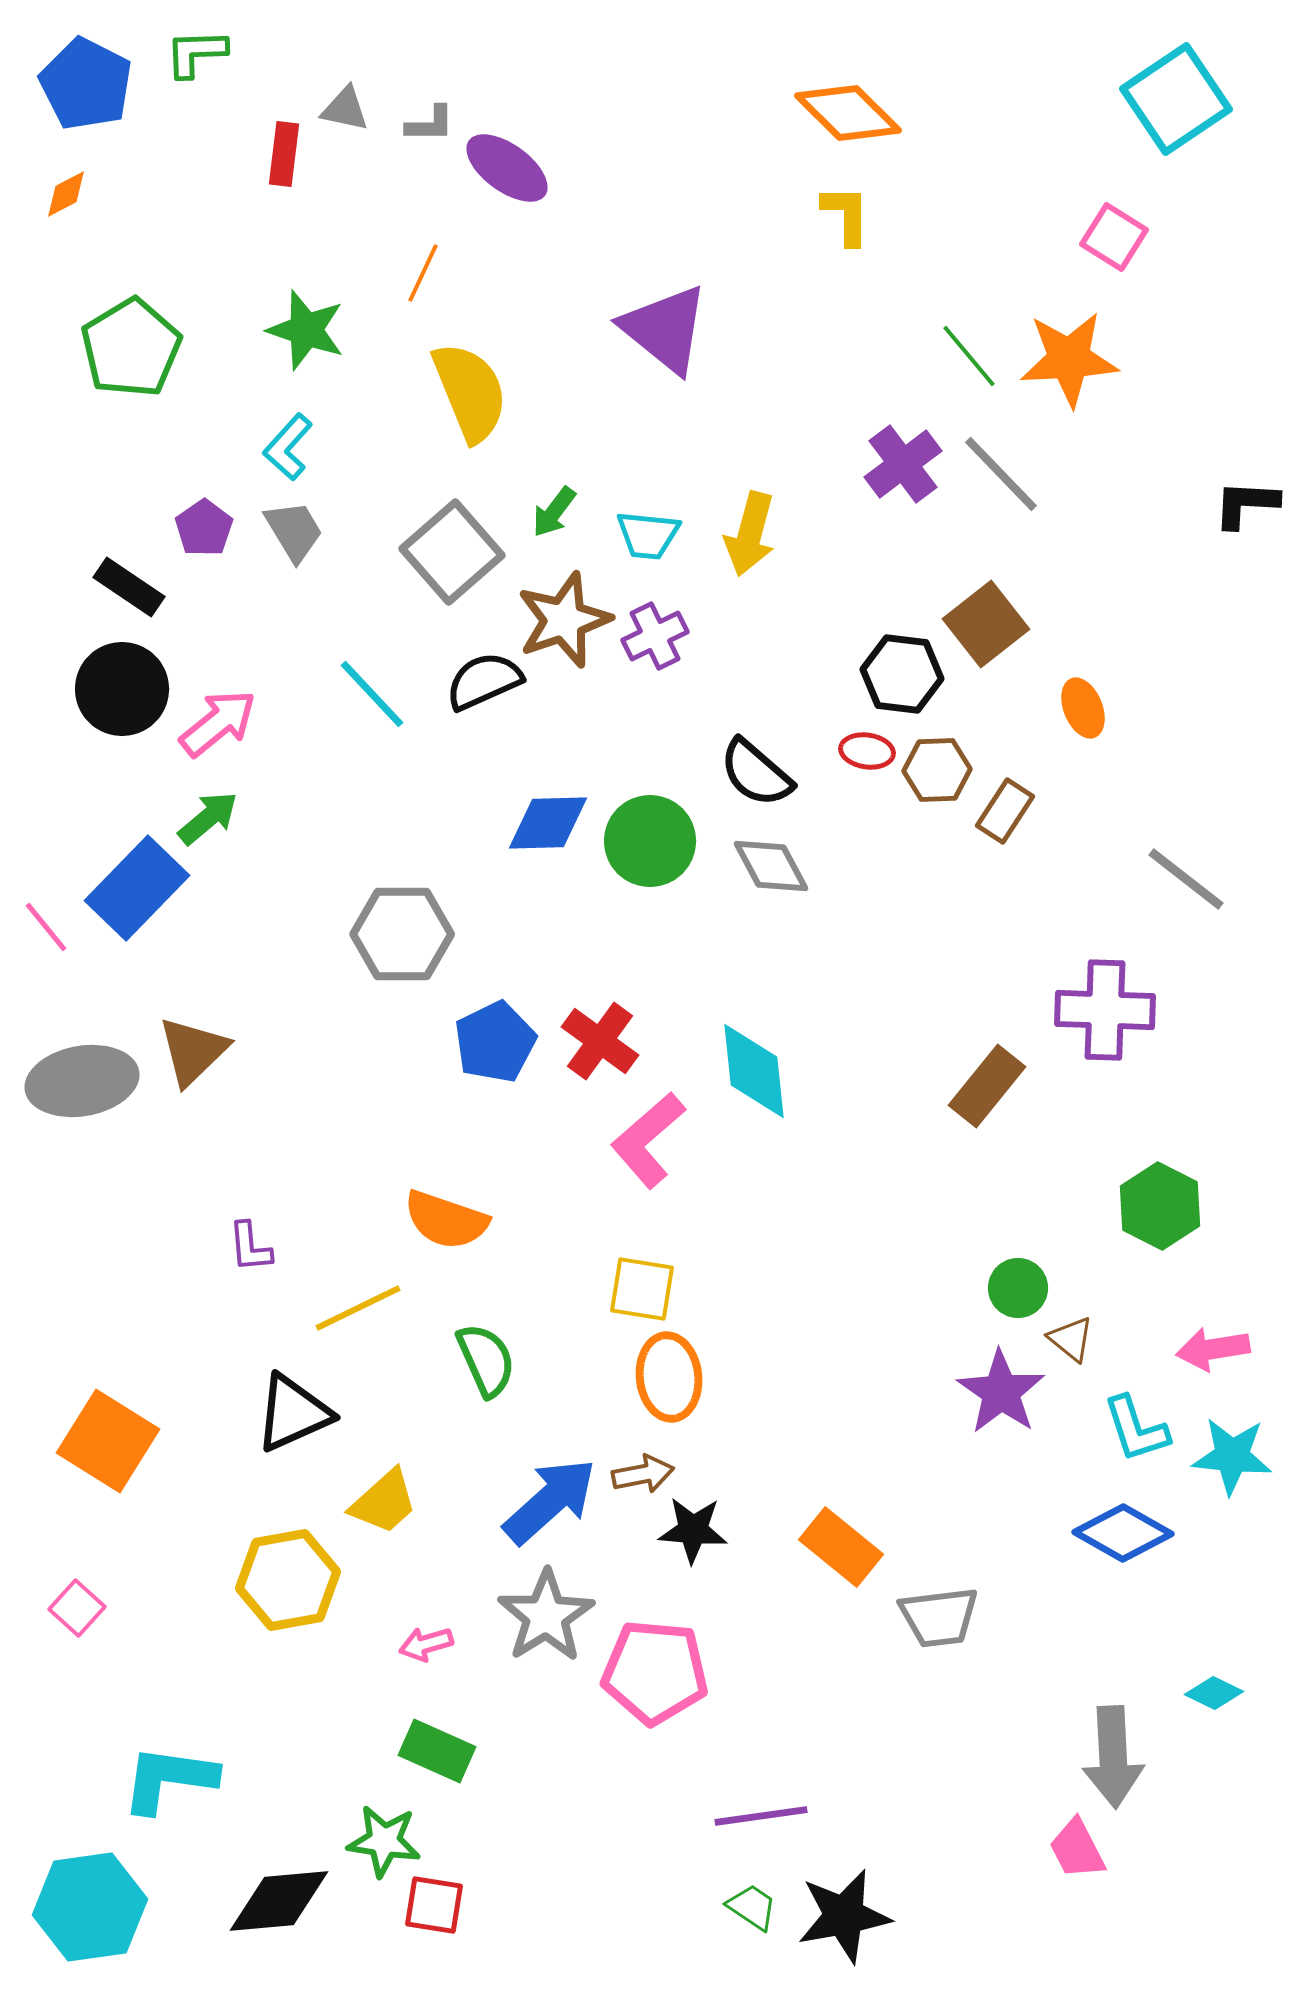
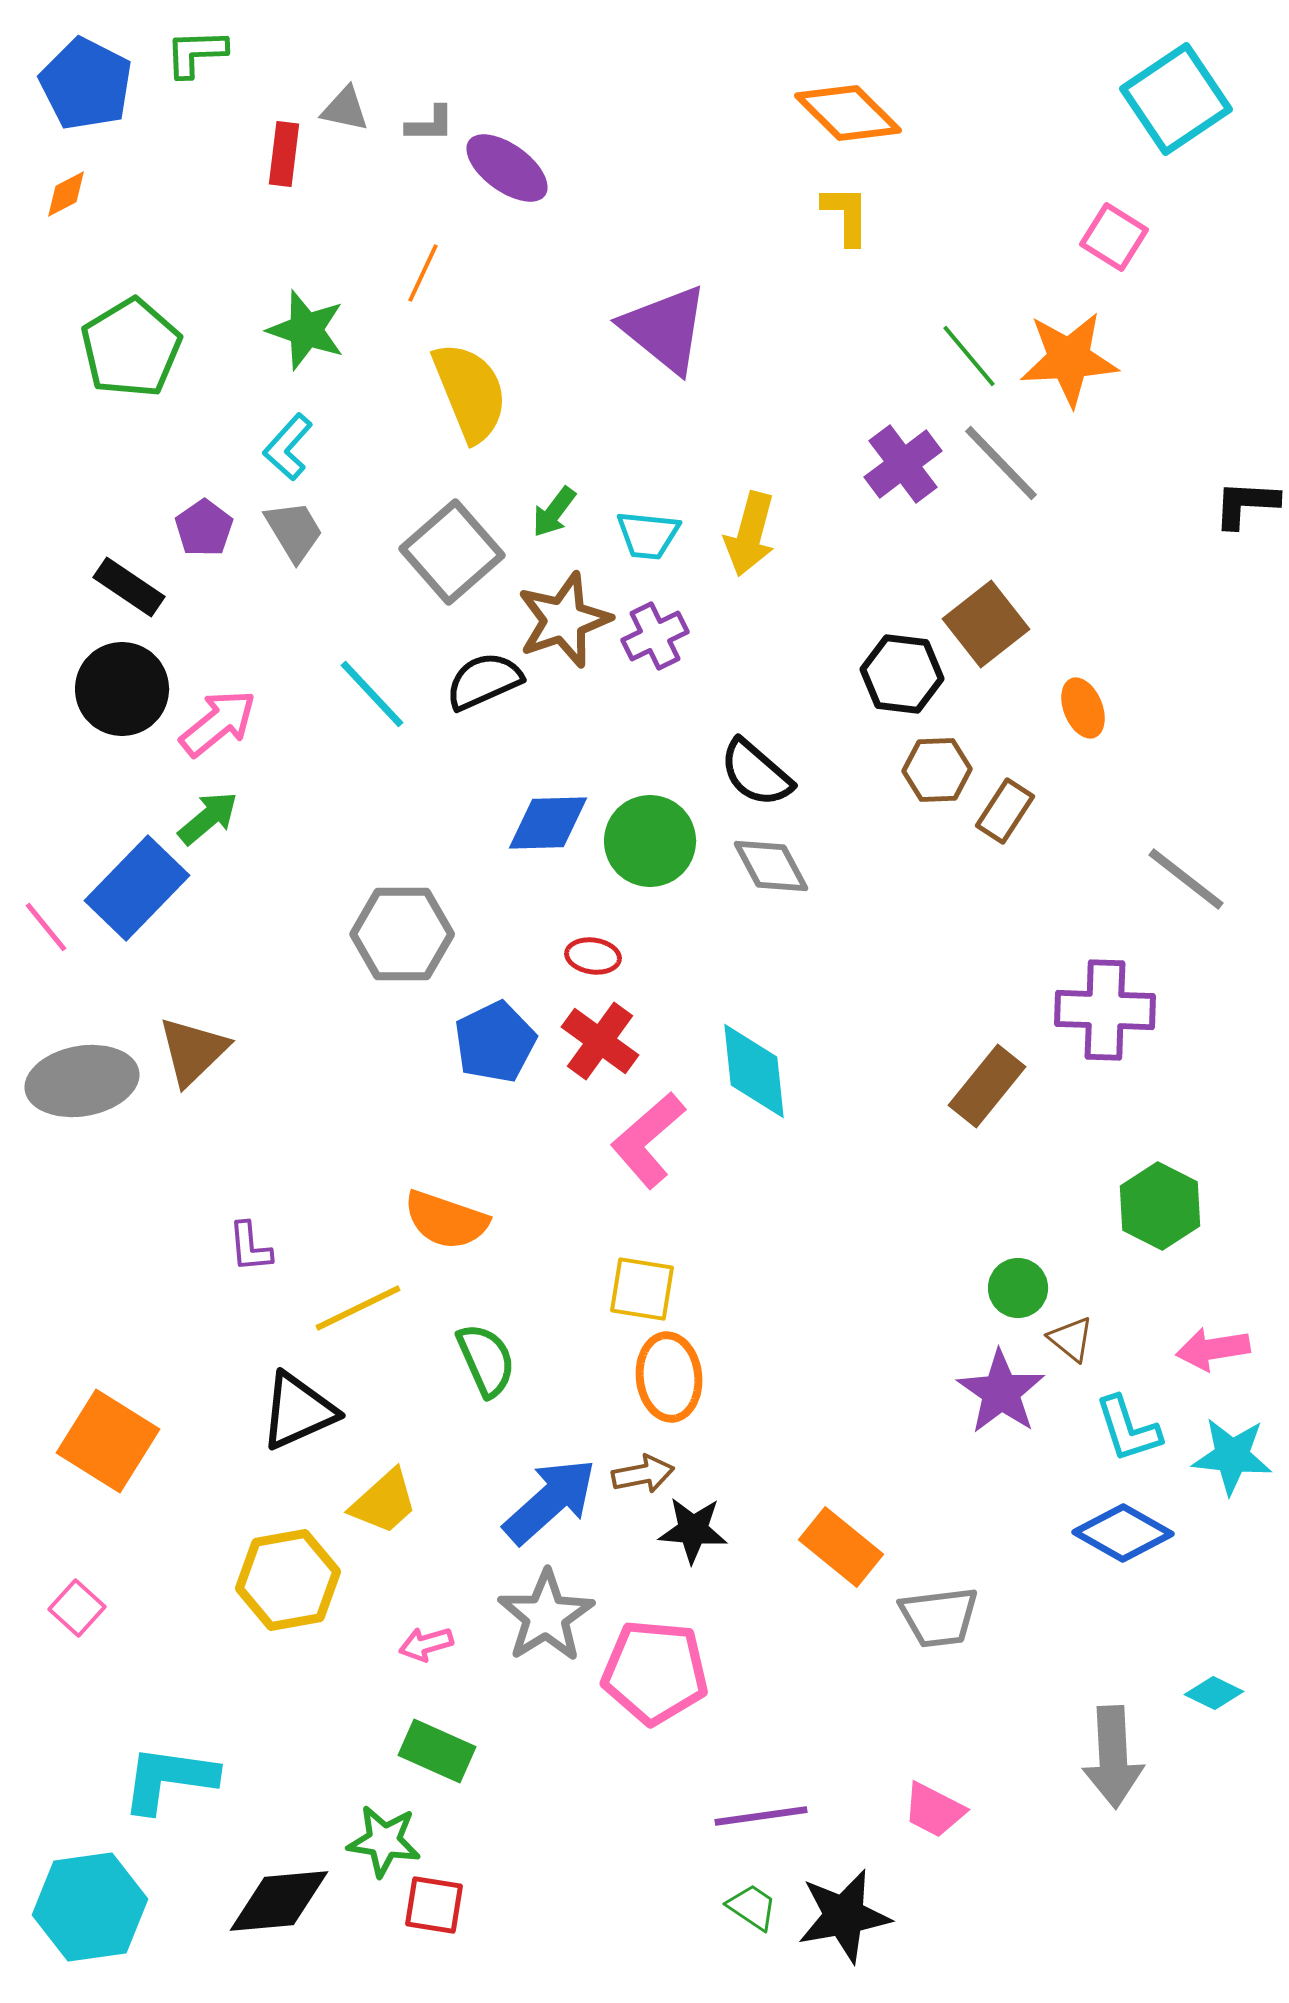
gray line at (1001, 474): moved 11 px up
red ellipse at (867, 751): moved 274 px left, 205 px down
black triangle at (293, 1413): moved 5 px right, 2 px up
cyan L-shape at (1136, 1429): moved 8 px left
pink trapezoid at (1077, 1849): moved 143 px left, 39 px up; rotated 36 degrees counterclockwise
